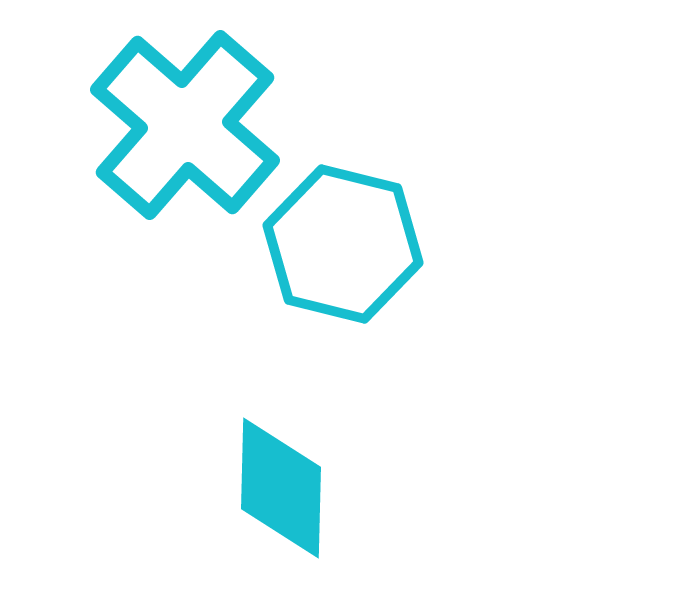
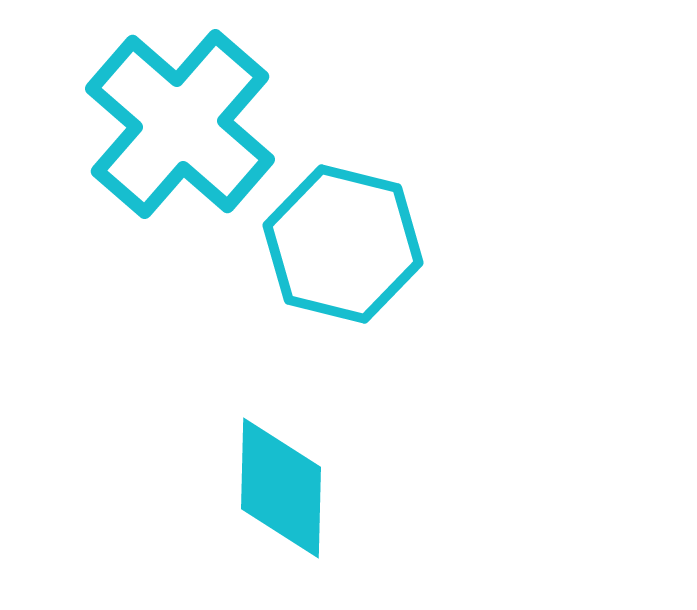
cyan cross: moved 5 px left, 1 px up
